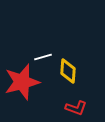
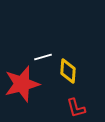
red star: moved 2 px down
red L-shape: rotated 55 degrees clockwise
